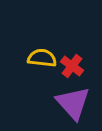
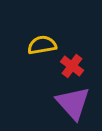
yellow semicircle: moved 13 px up; rotated 16 degrees counterclockwise
